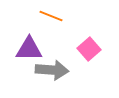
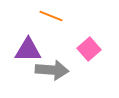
purple triangle: moved 1 px left, 1 px down
